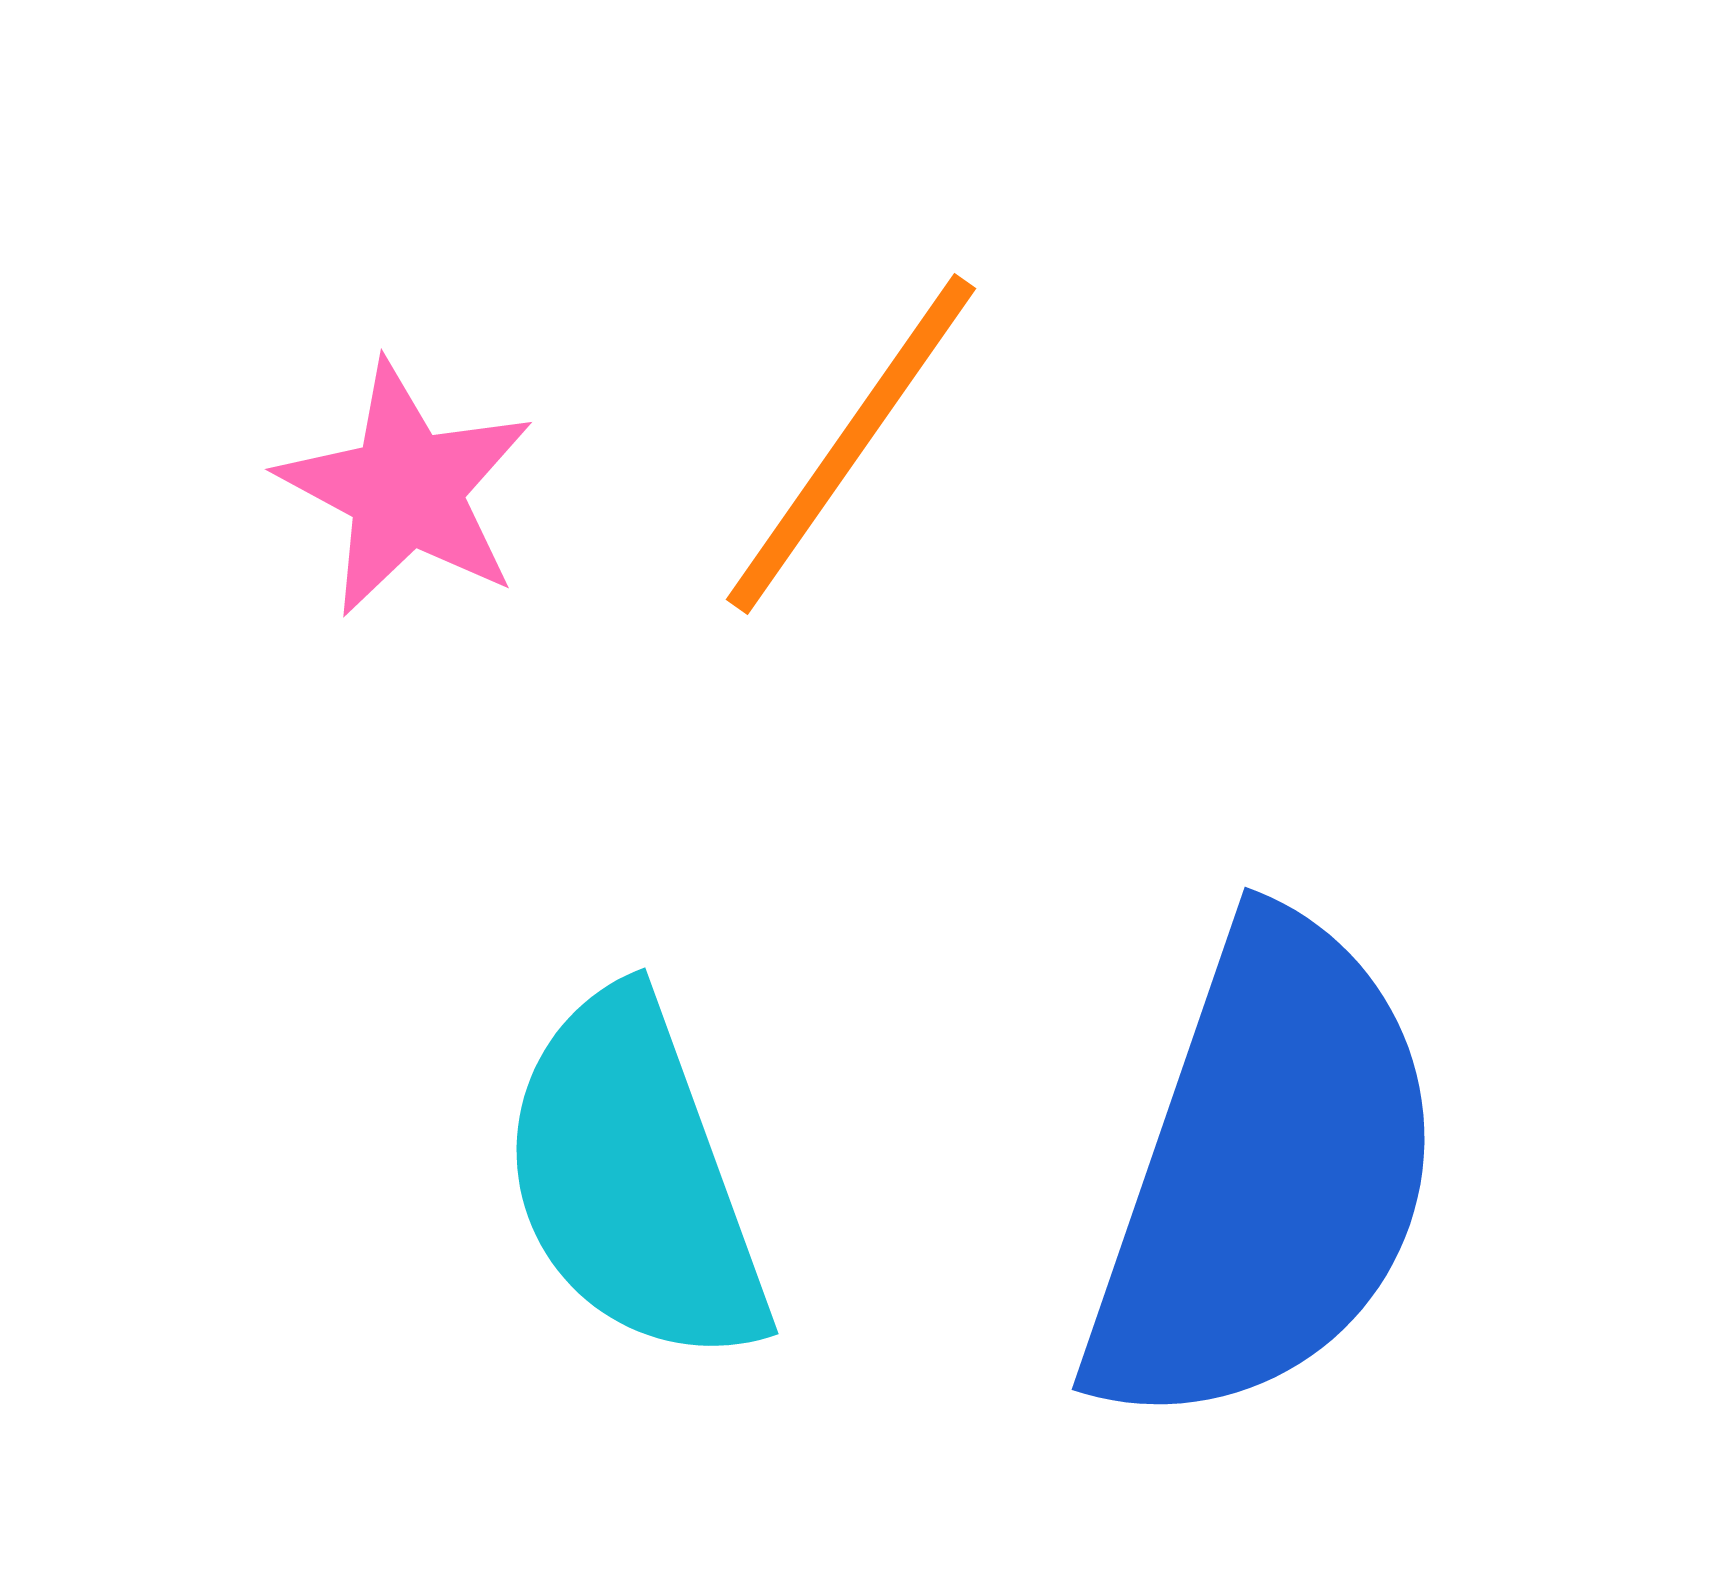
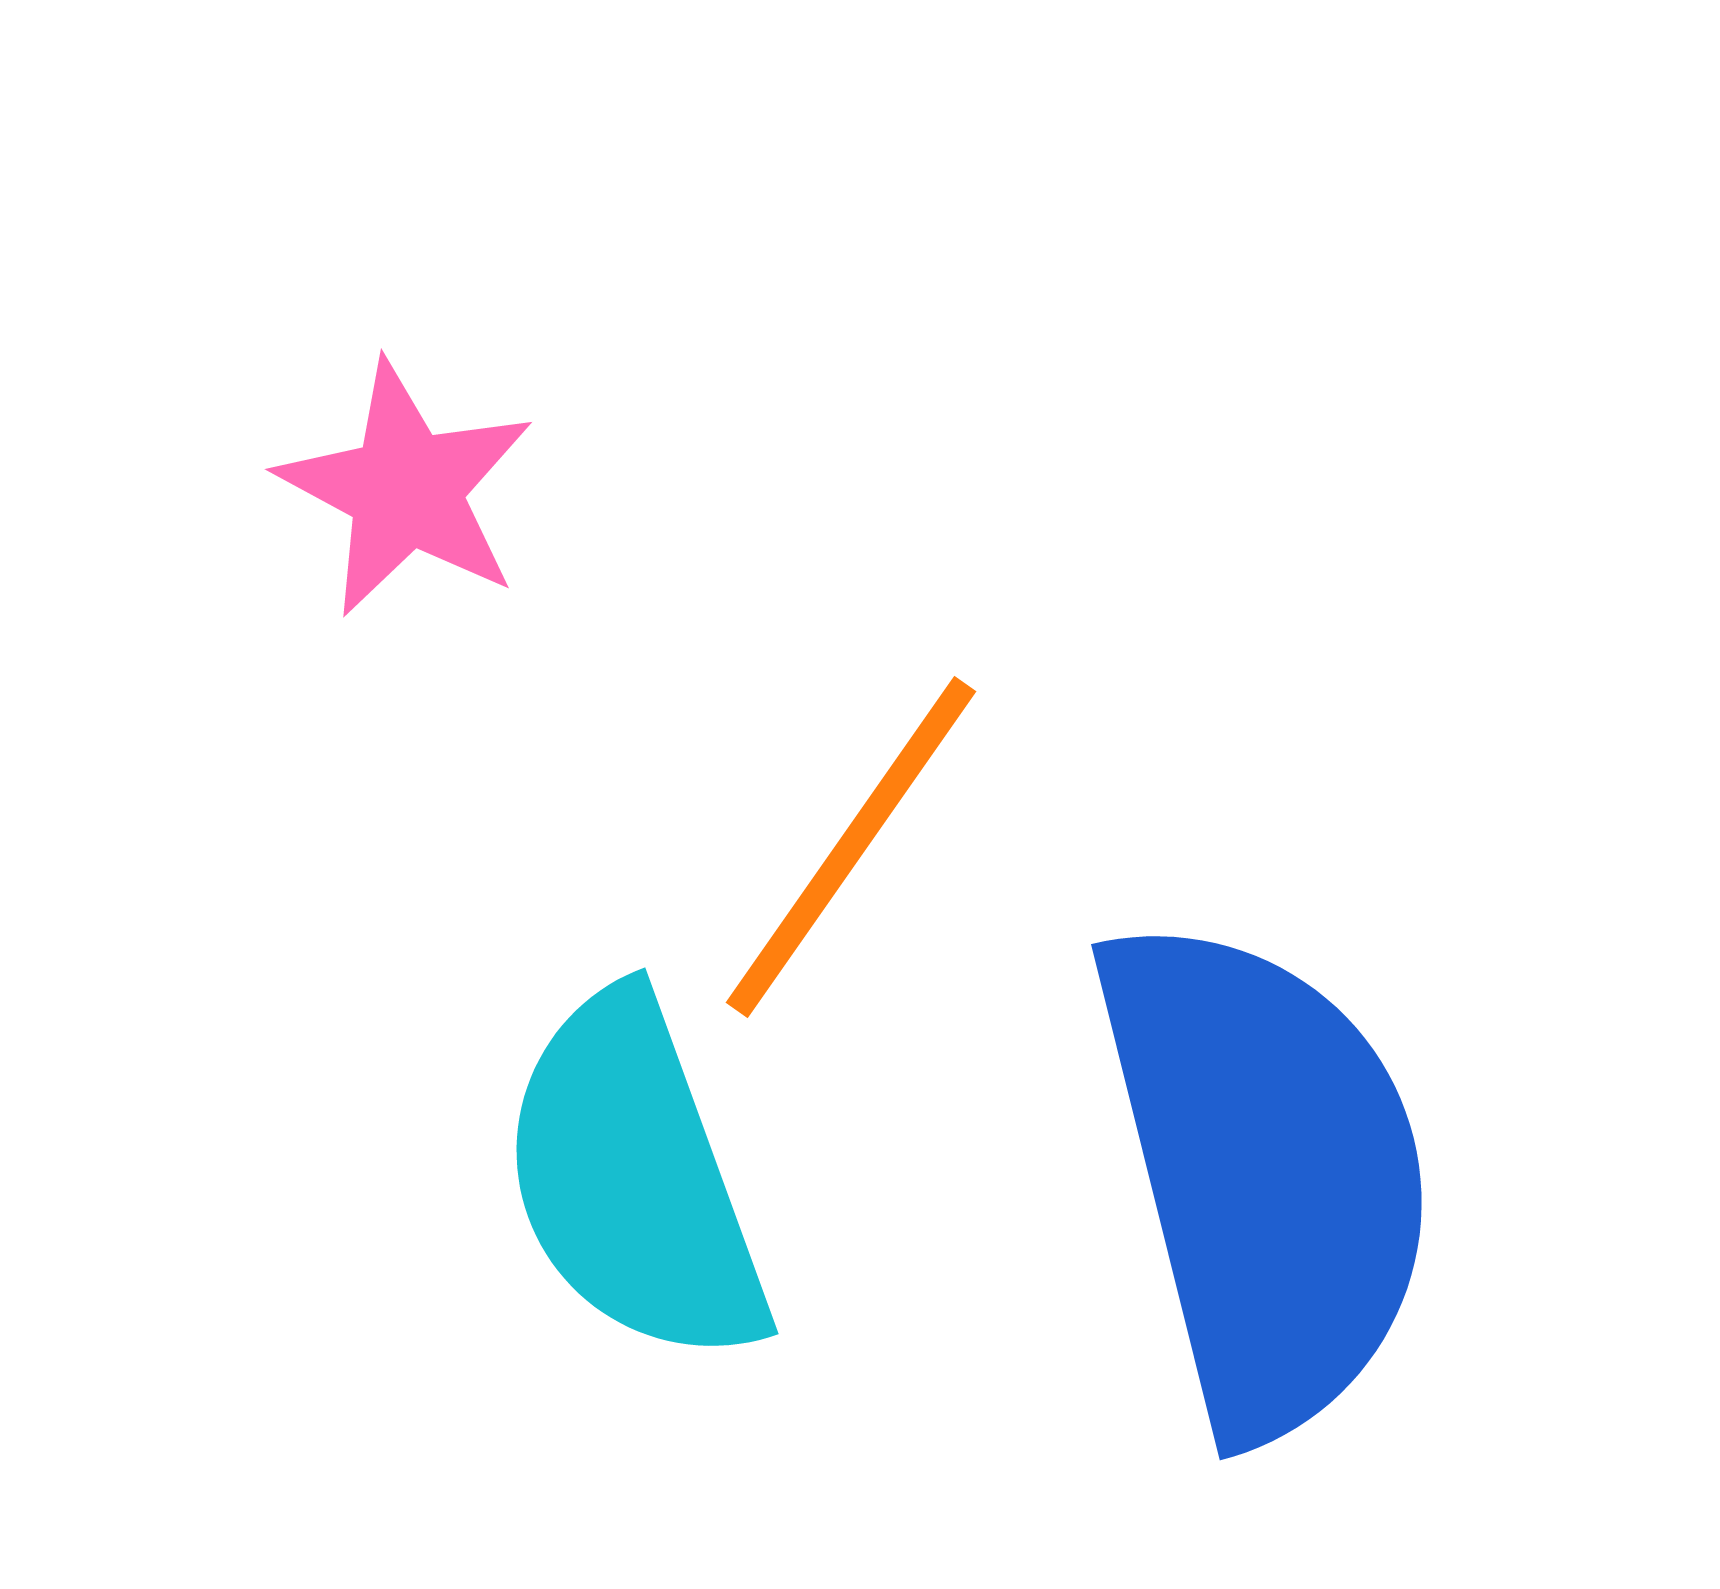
orange line: moved 403 px down
blue semicircle: rotated 33 degrees counterclockwise
